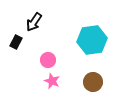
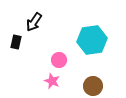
black rectangle: rotated 16 degrees counterclockwise
pink circle: moved 11 px right
brown circle: moved 4 px down
